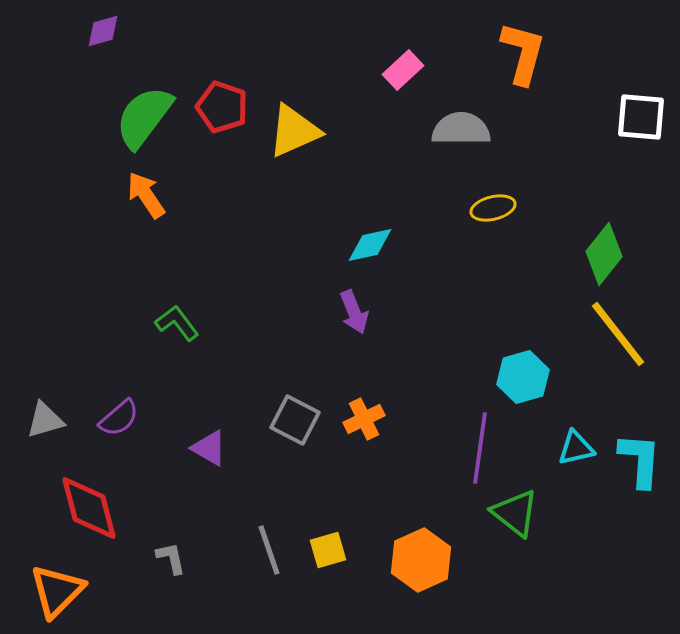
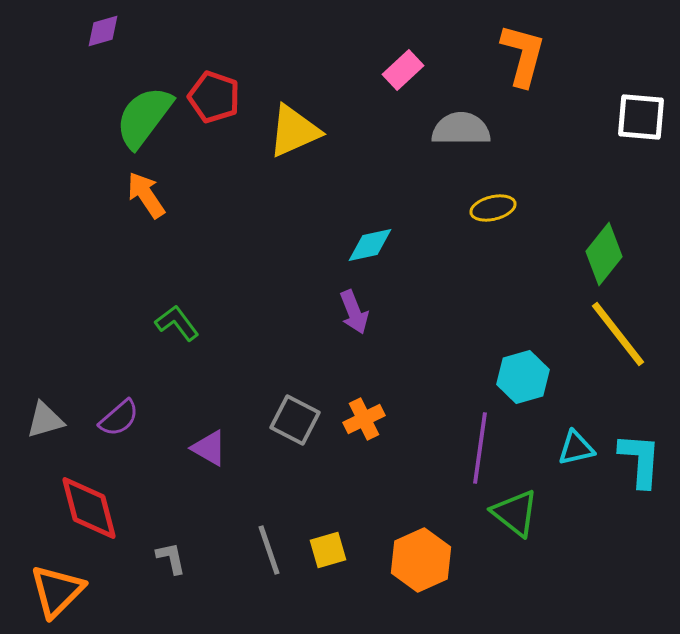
orange L-shape: moved 2 px down
red pentagon: moved 8 px left, 10 px up
